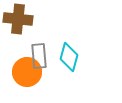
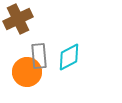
brown cross: rotated 32 degrees counterclockwise
cyan diamond: rotated 48 degrees clockwise
